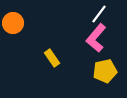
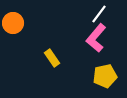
yellow pentagon: moved 5 px down
